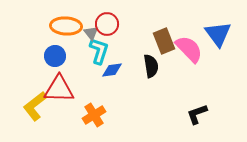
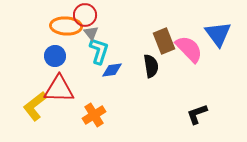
red circle: moved 22 px left, 9 px up
